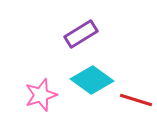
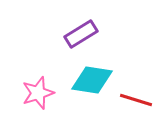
cyan diamond: rotated 27 degrees counterclockwise
pink star: moved 3 px left, 2 px up
